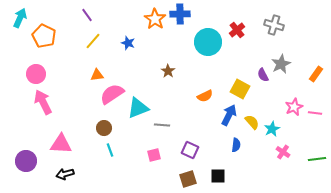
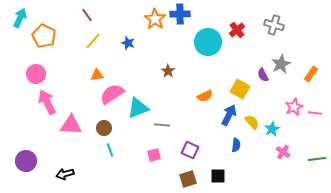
orange rectangle: moved 5 px left
pink arrow: moved 4 px right
pink triangle: moved 10 px right, 19 px up
